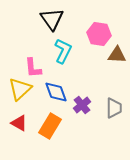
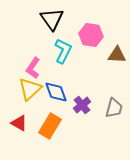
pink hexagon: moved 8 px left, 1 px down
pink L-shape: rotated 40 degrees clockwise
yellow triangle: moved 10 px right
gray trapezoid: rotated 15 degrees clockwise
